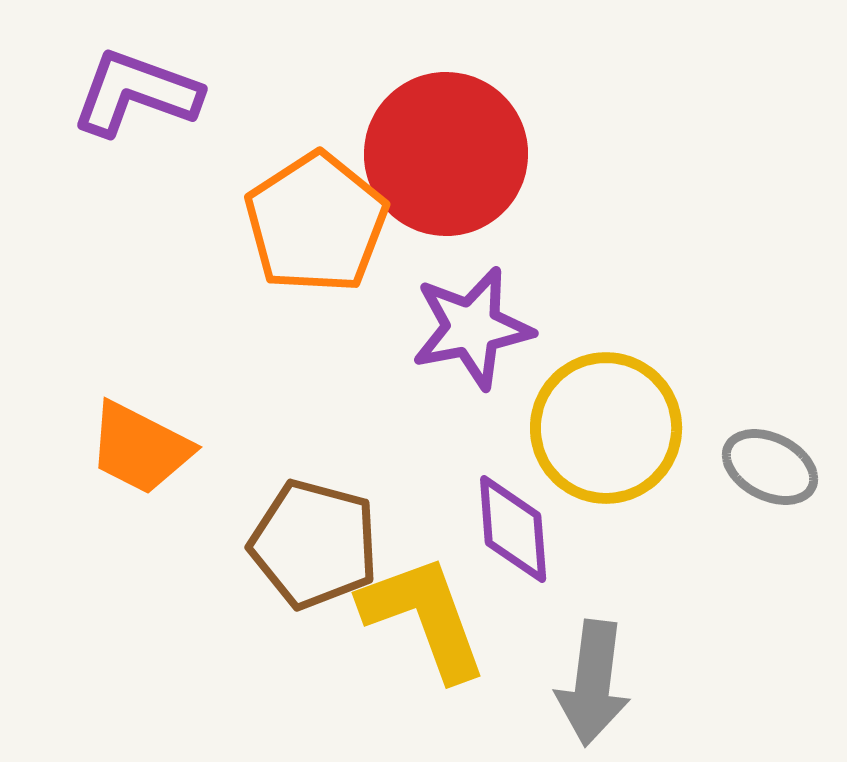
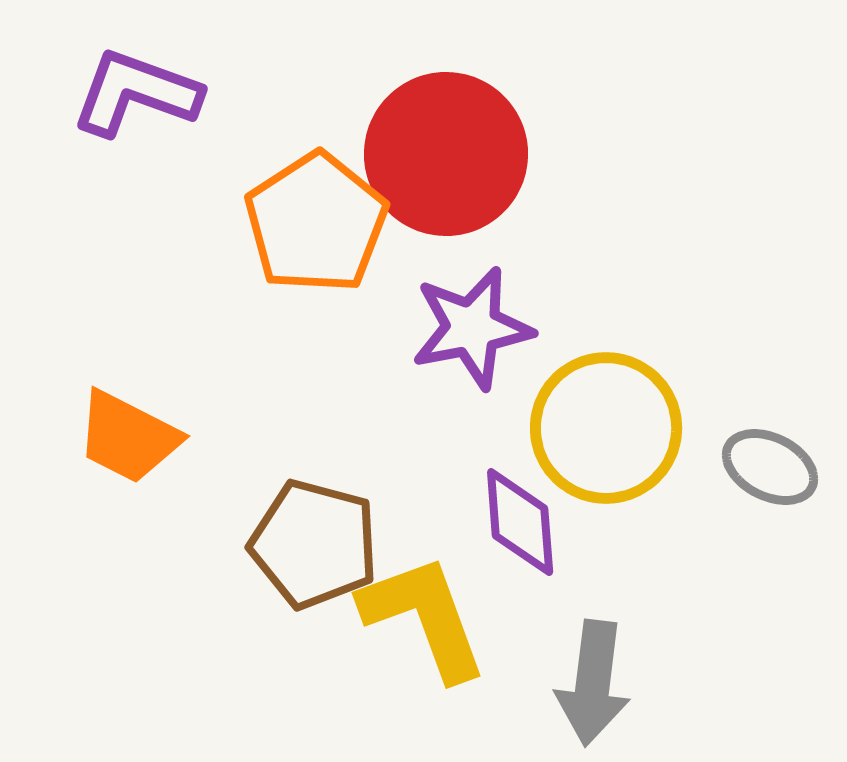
orange trapezoid: moved 12 px left, 11 px up
purple diamond: moved 7 px right, 7 px up
